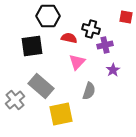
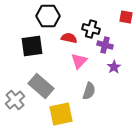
purple cross: rotated 28 degrees clockwise
pink triangle: moved 2 px right, 1 px up
purple star: moved 1 px right, 3 px up
